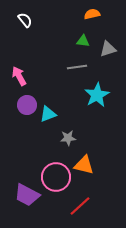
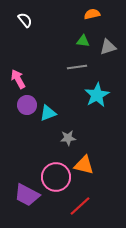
gray triangle: moved 2 px up
pink arrow: moved 1 px left, 3 px down
cyan triangle: moved 1 px up
